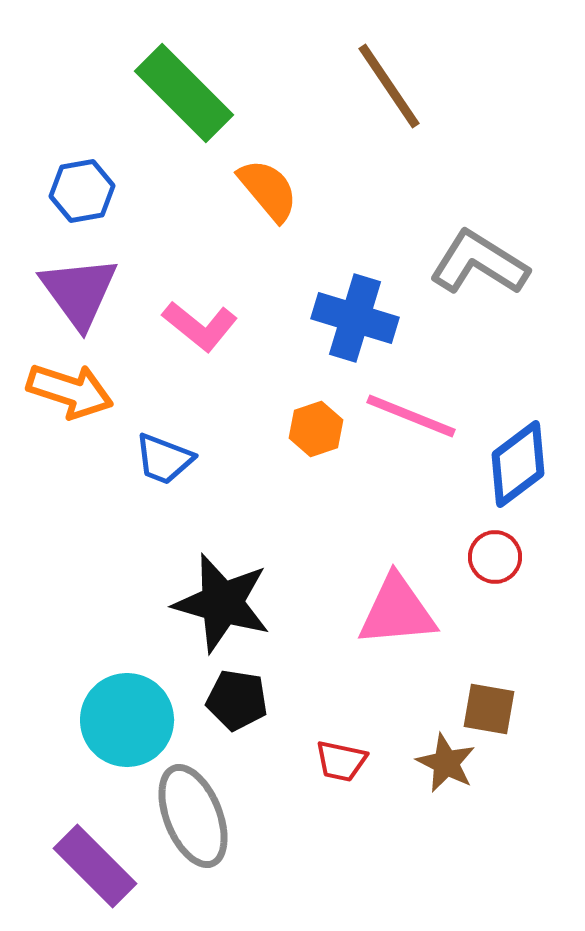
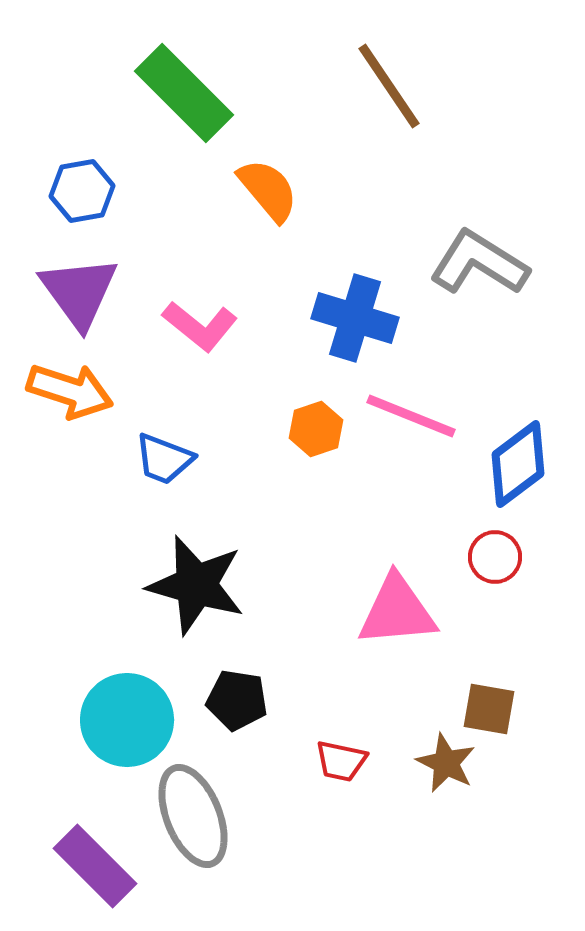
black star: moved 26 px left, 18 px up
